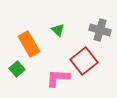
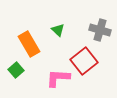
green square: moved 1 px left, 1 px down
